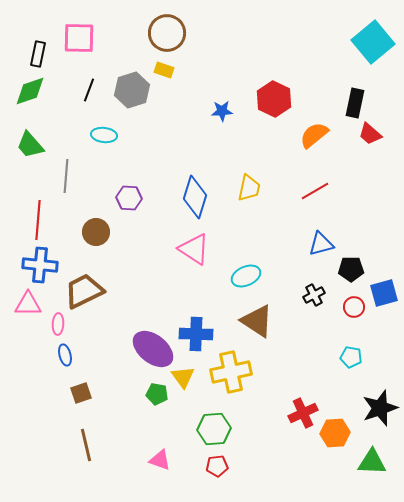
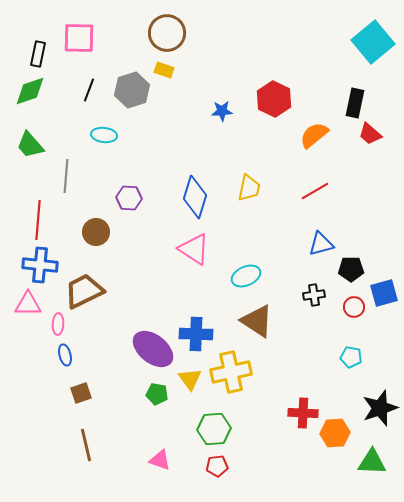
black cross at (314, 295): rotated 20 degrees clockwise
yellow triangle at (183, 377): moved 7 px right, 2 px down
red cross at (303, 413): rotated 28 degrees clockwise
